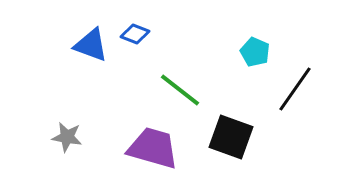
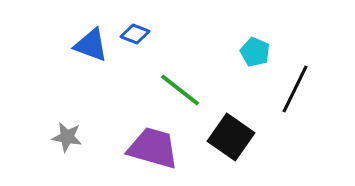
black line: rotated 9 degrees counterclockwise
black square: rotated 15 degrees clockwise
